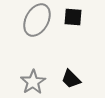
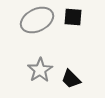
gray ellipse: rotated 36 degrees clockwise
gray star: moved 7 px right, 12 px up
